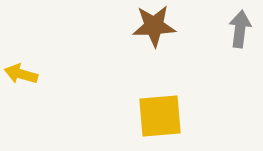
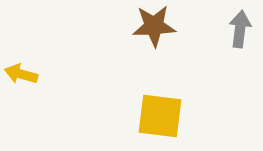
yellow square: rotated 12 degrees clockwise
